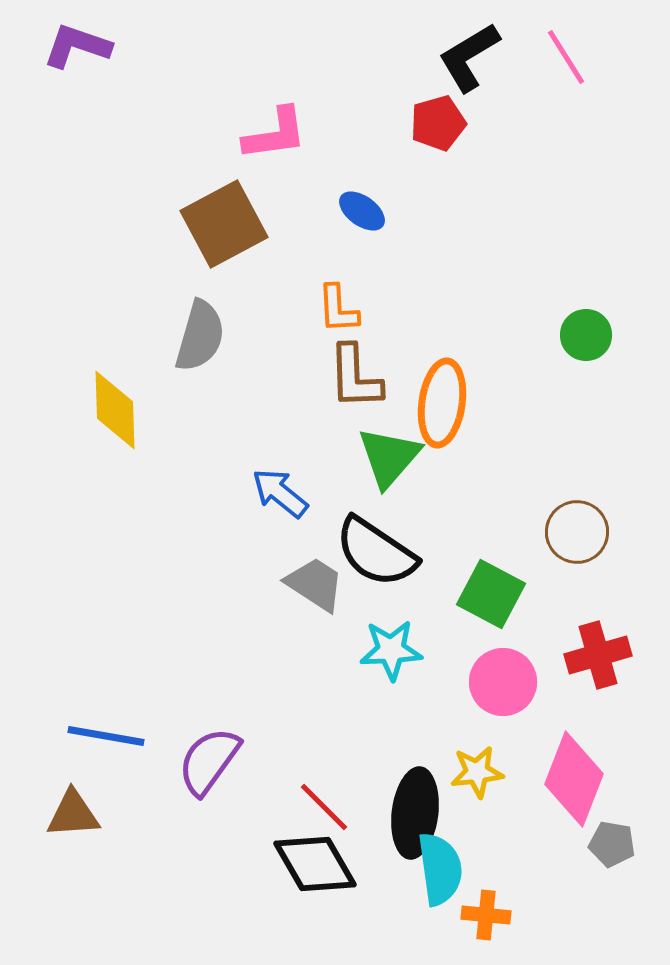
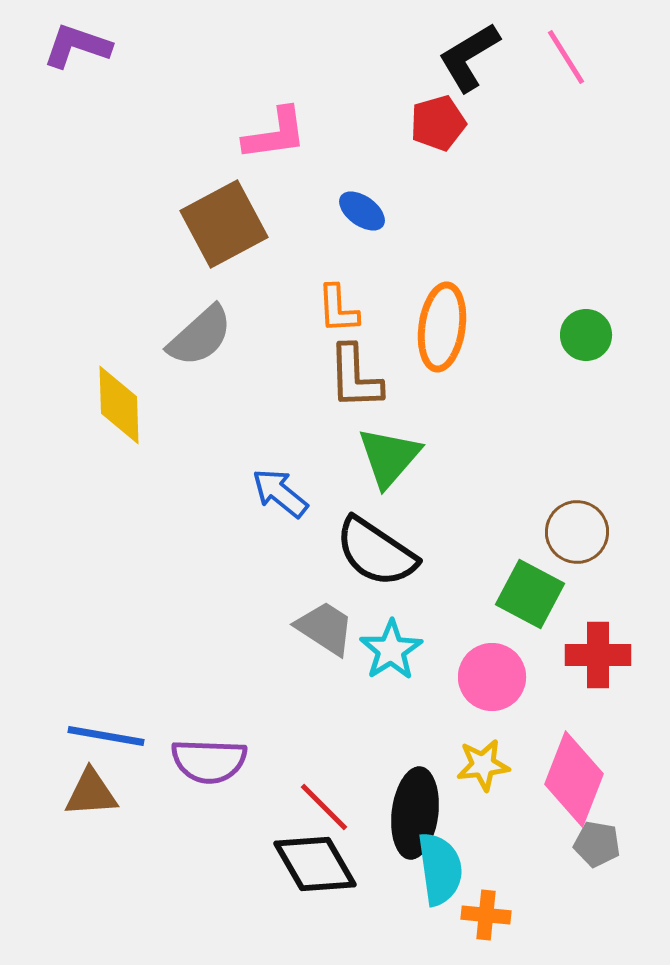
gray semicircle: rotated 32 degrees clockwise
orange ellipse: moved 76 px up
yellow diamond: moved 4 px right, 5 px up
gray trapezoid: moved 10 px right, 44 px down
green square: moved 39 px right
cyan star: rotated 30 degrees counterclockwise
red cross: rotated 16 degrees clockwise
pink circle: moved 11 px left, 5 px up
purple semicircle: rotated 124 degrees counterclockwise
yellow star: moved 6 px right, 7 px up
brown triangle: moved 18 px right, 21 px up
gray pentagon: moved 15 px left
